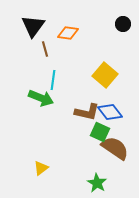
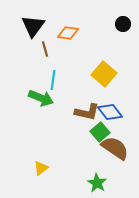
yellow square: moved 1 px left, 1 px up
green square: rotated 24 degrees clockwise
